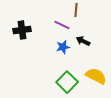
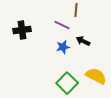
green square: moved 1 px down
